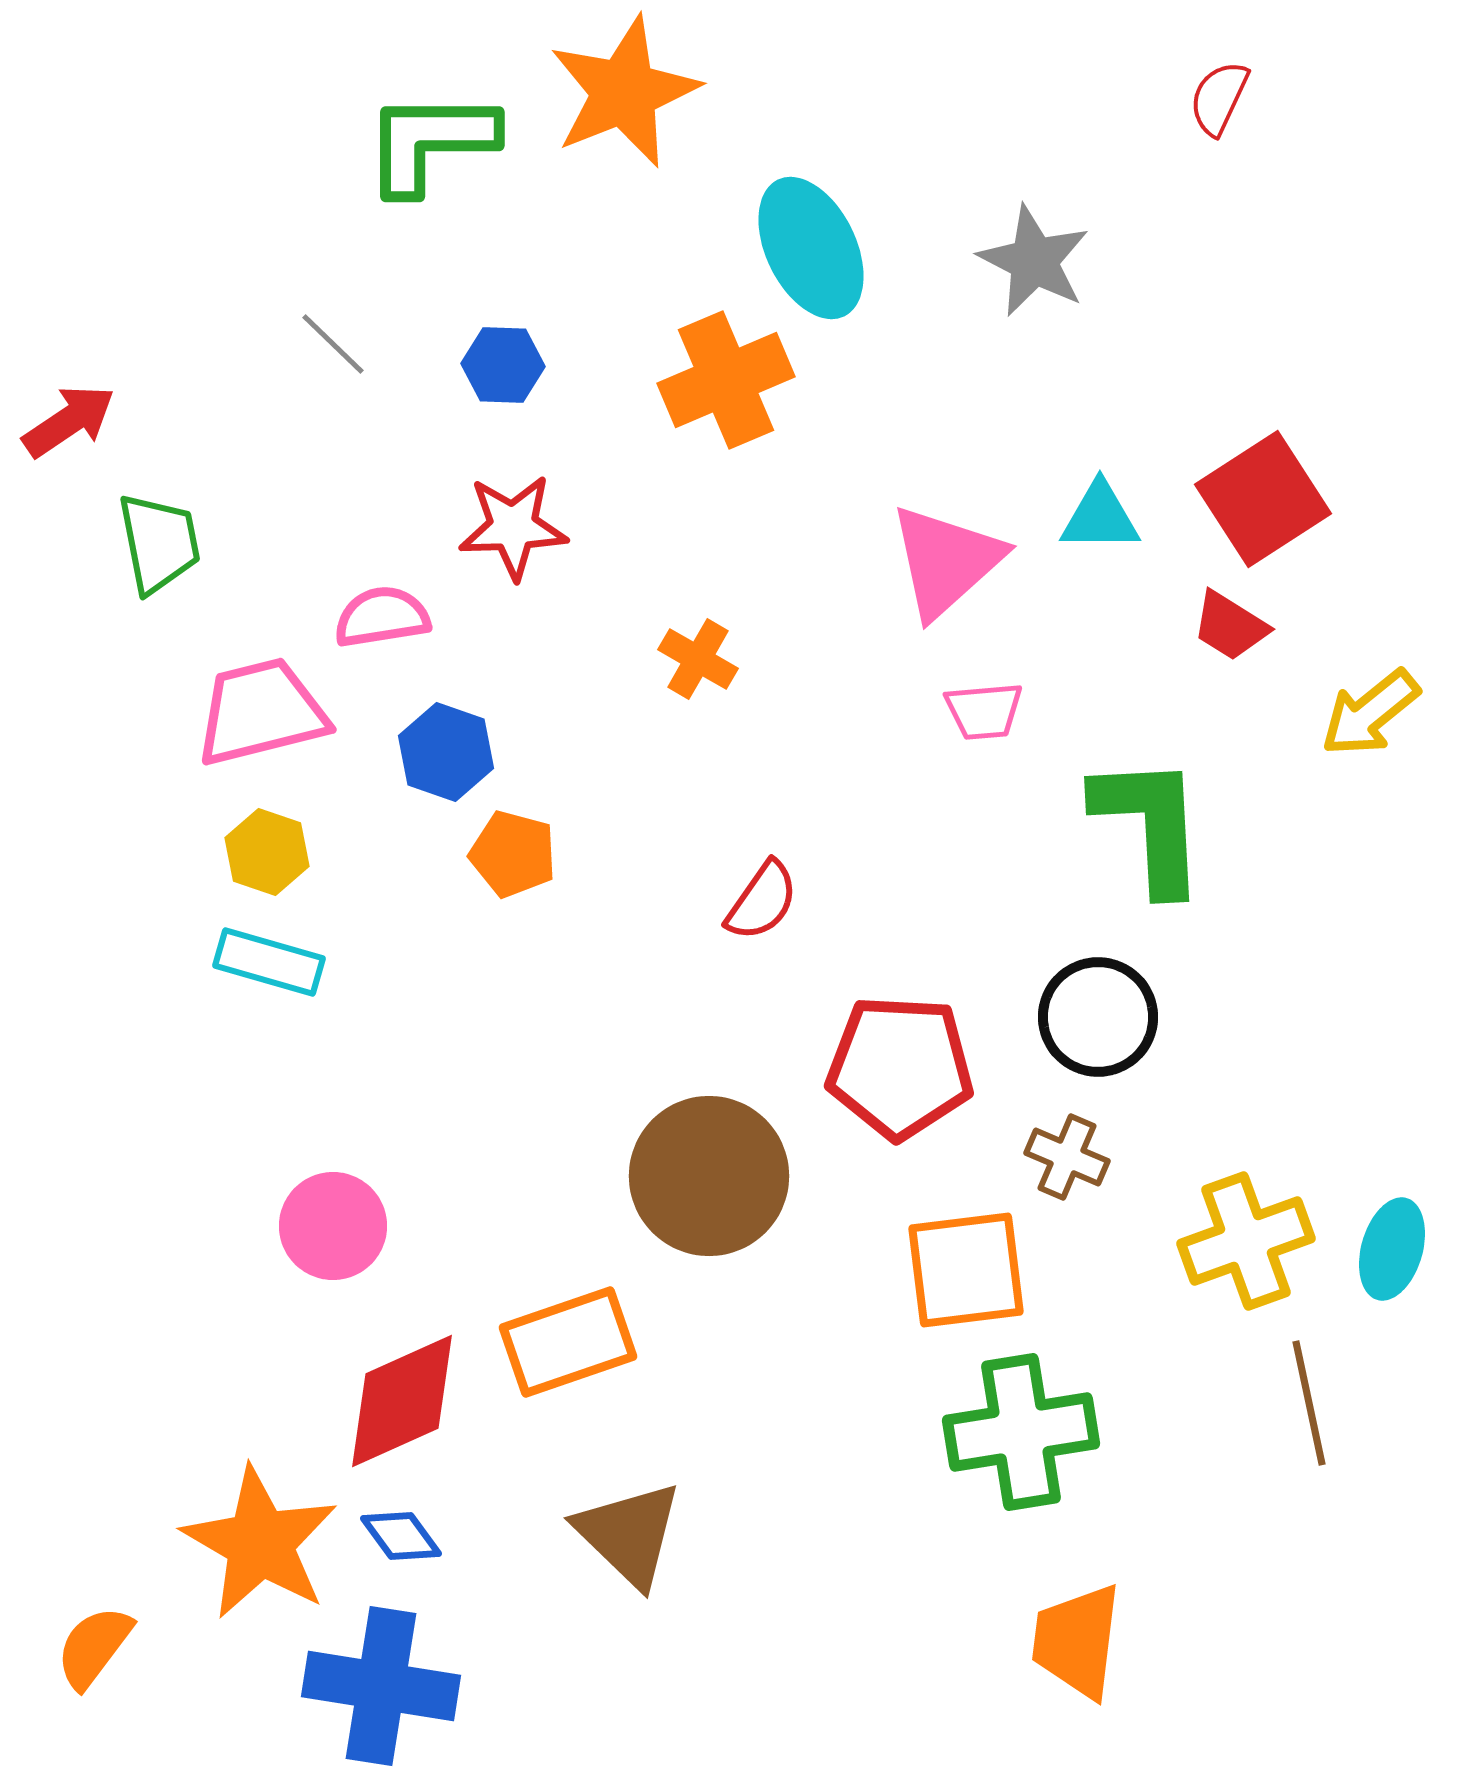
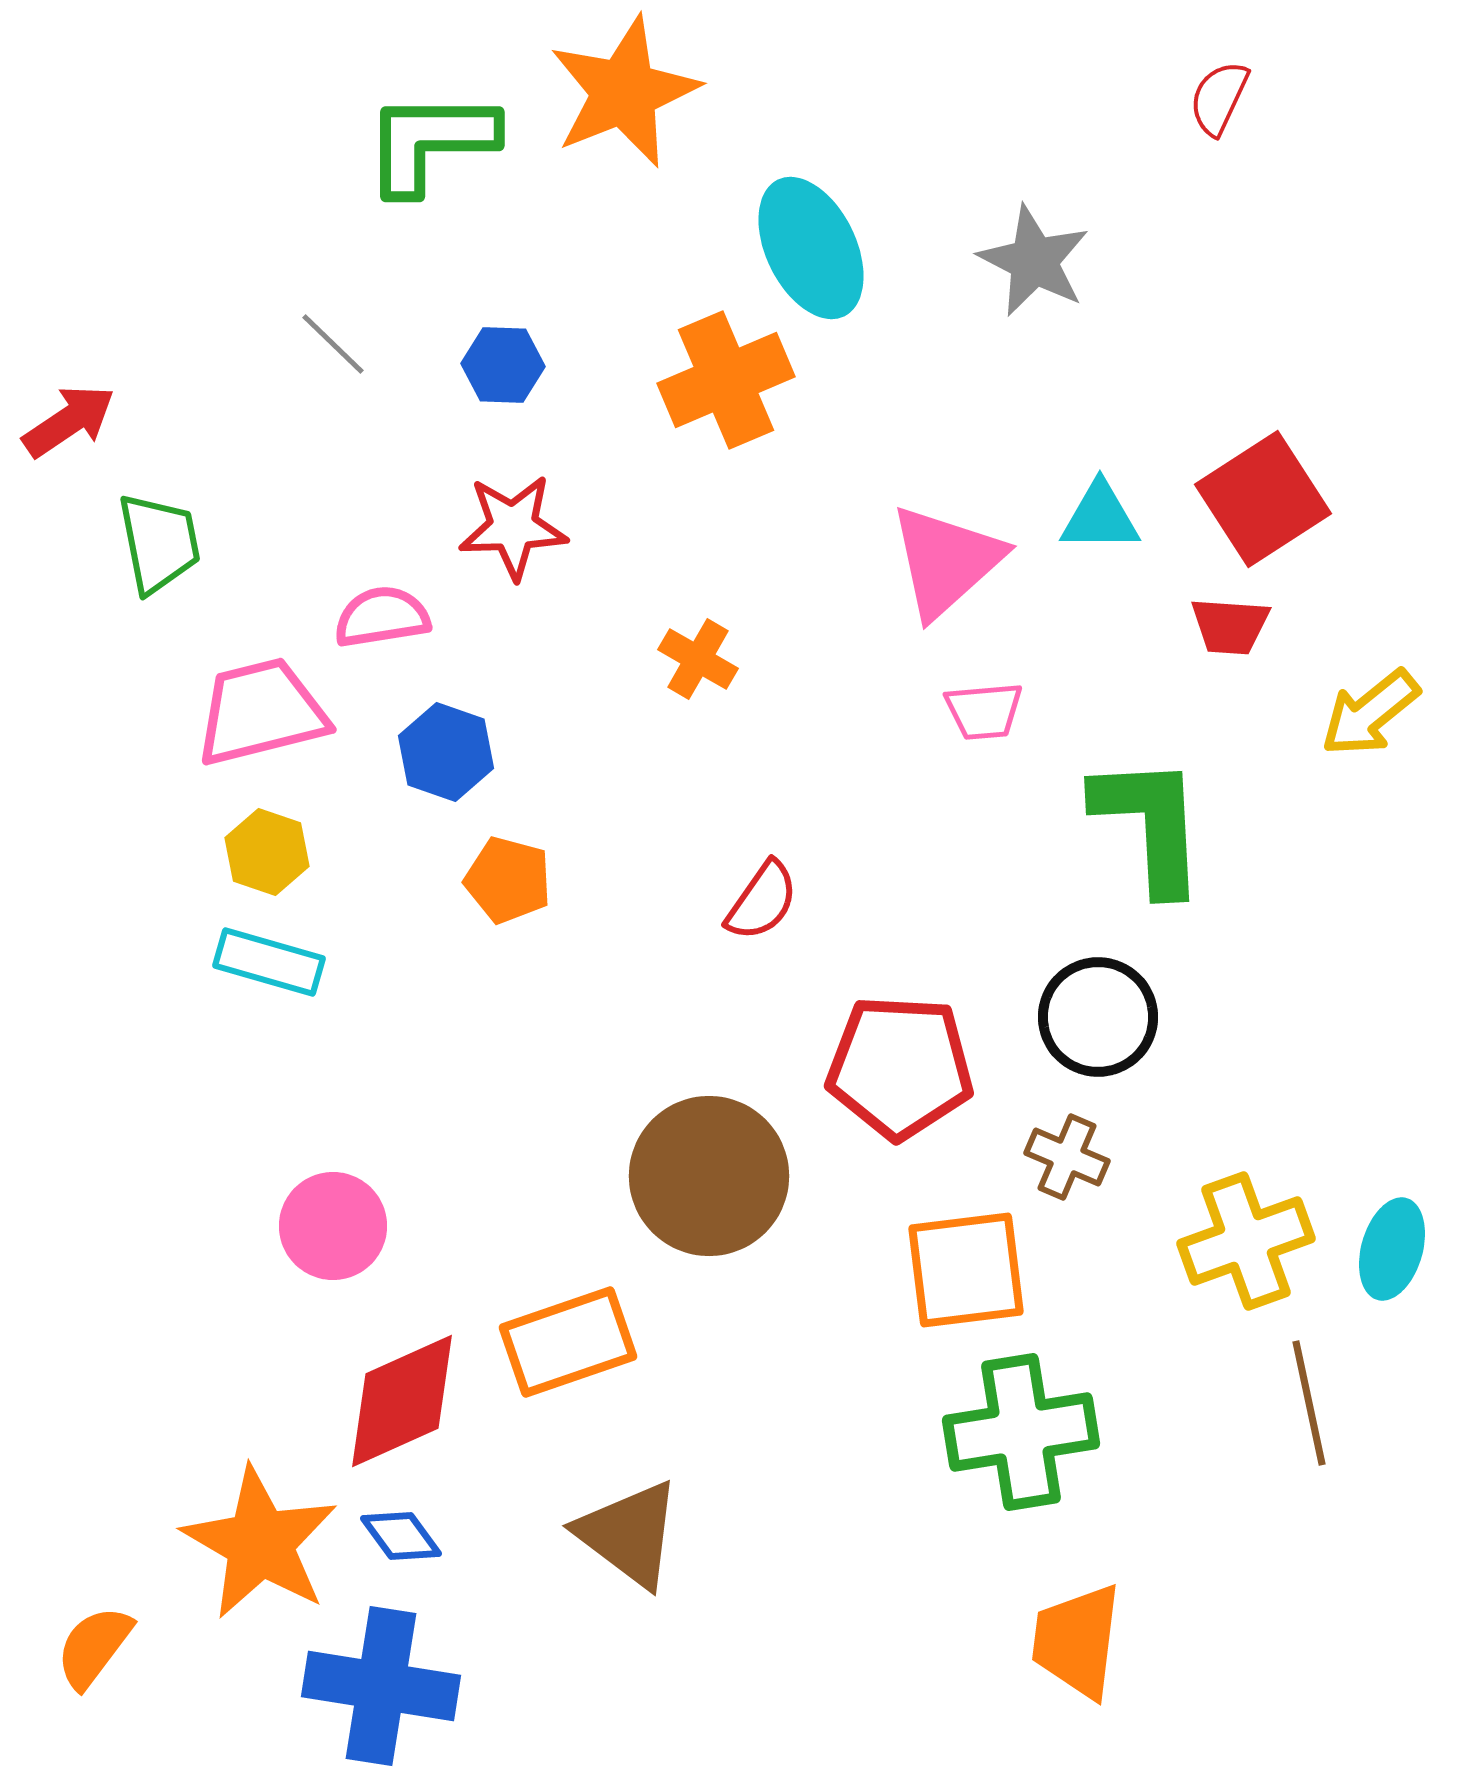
red trapezoid at (1230, 626): rotated 28 degrees counterclockwise
orange pentagon at (513, 854): moved 5 px left, 26 px down
brown triangle at (629, 1534): rotated 7 degrees counterclockwise
